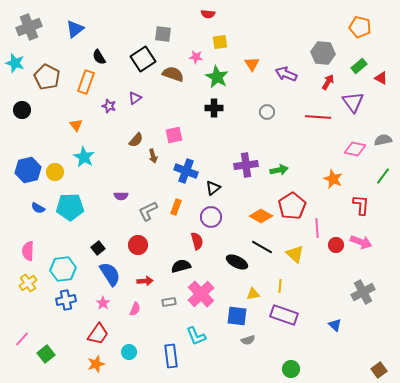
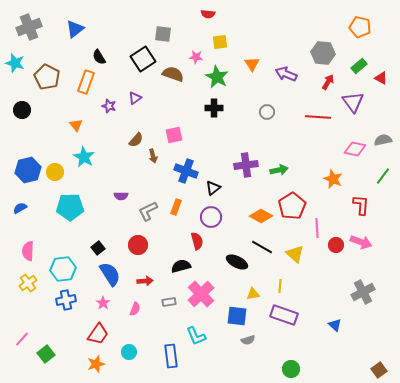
blue semicircle at (38, 208): moved 18 px left; rotated 120 degrees clockwise
